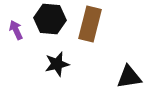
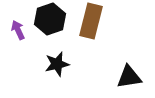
black hexagon: rotated 24 degrees counterclockwise
brown rectangle: moved 1 px right, 3 px up
purple arrow: moved 2 px right
